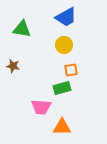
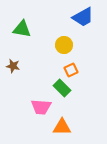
blue trapezoid: moved 17 px right
orange square: rotated 16 degrees counterclockwise
green rectangle: rotated 60 degrees clockwise
